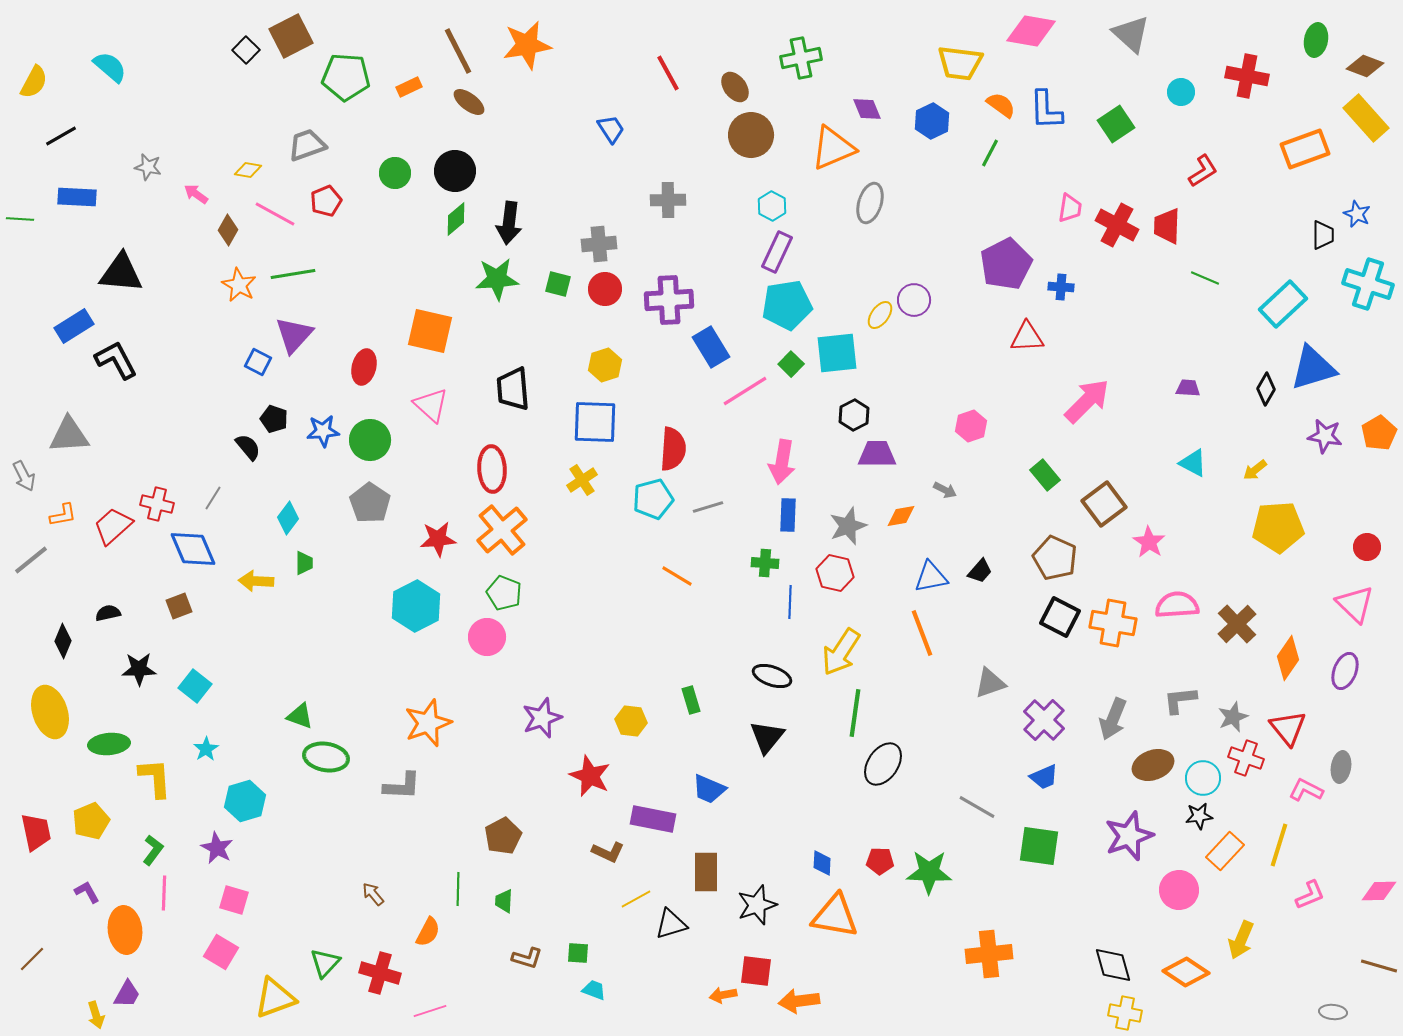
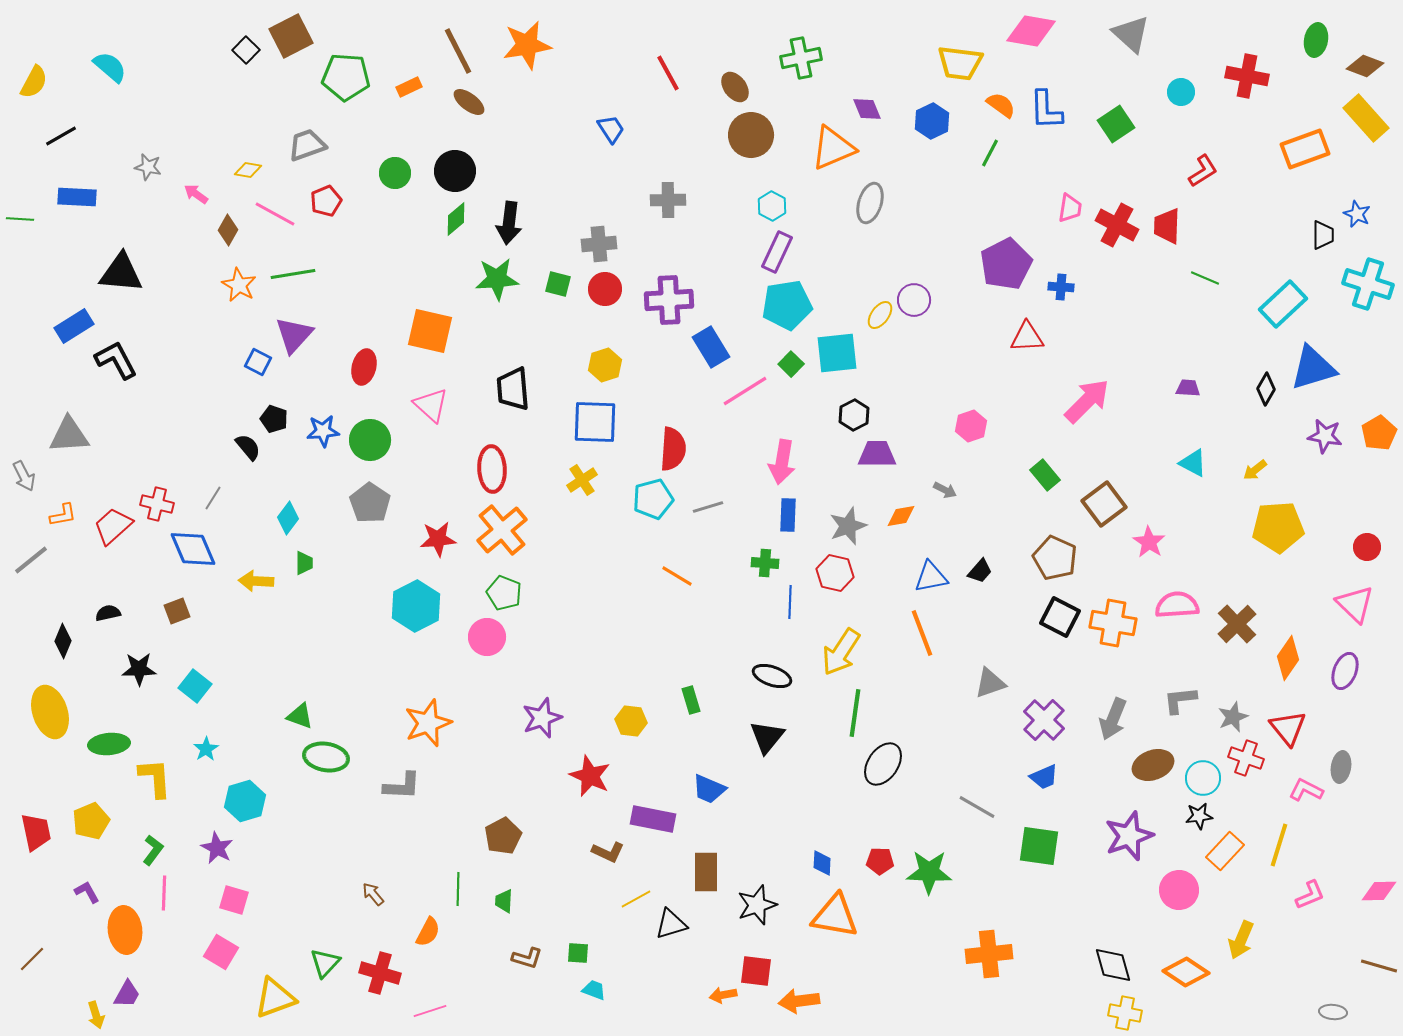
brown square at (179, 606): moved 2 px left, 5 px down
